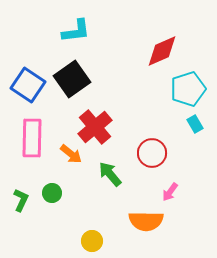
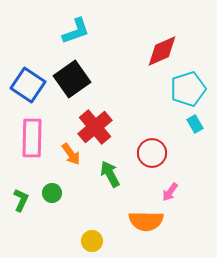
cyan L-shape: rotated 12 degrees counterclockwise
orange arrow: rotated 15 degrees clockwise
green arrow: rotated 12 degrees clockwise
